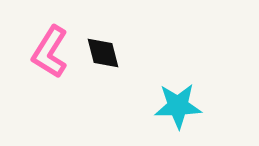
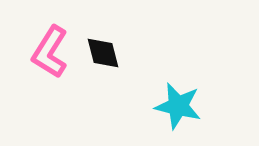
cyan star: rotated 15 degrees clockwise
